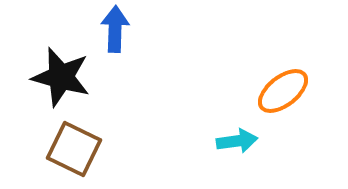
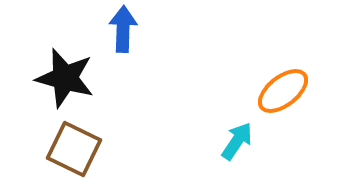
blue arrow: moved 8 px right
black star: moved 4 px right, 1 px down
cyan arrow: rotated 48 degrees counterclockwise
